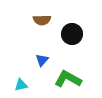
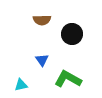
blue triangle: rotated 16 degrees counterclockwise
